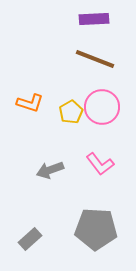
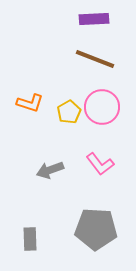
yellow pentagon: moved 2 px left
gray rectangle: rotated 50 degrees counterclockwise
